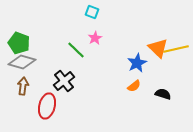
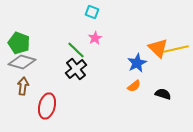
black cross: moved 12 px right, 12 px up
